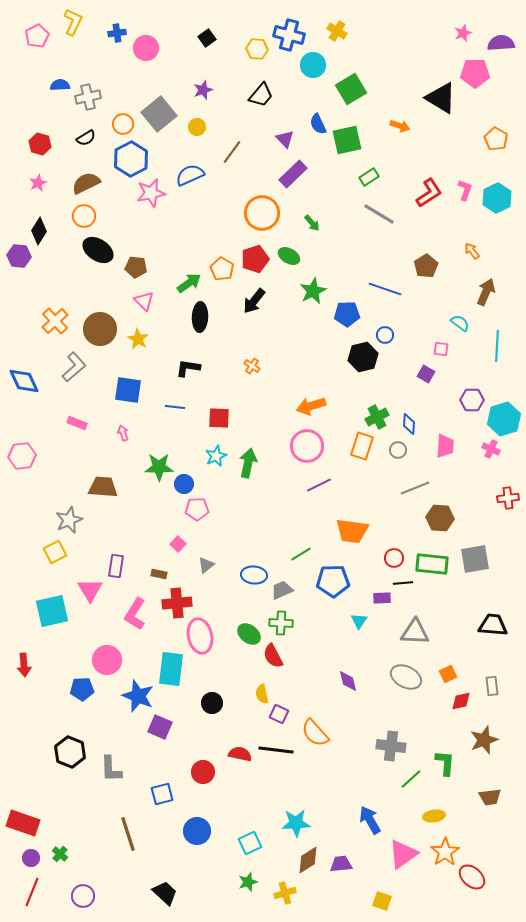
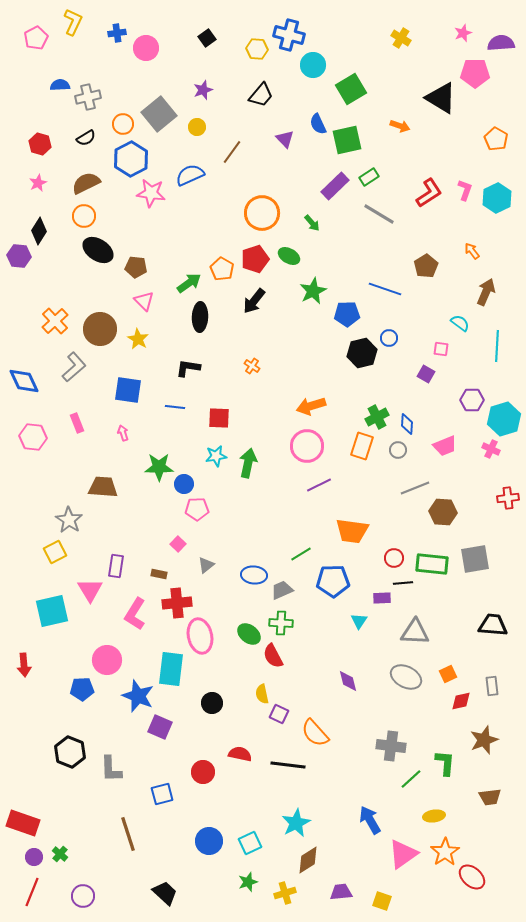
yellow cross at (337, 31): moved 64 px right, 7 px down
pink pentagon at (37, 36): moved 1 px left, 2 px down
purple rectangle at (293, 174): moved 42 px right, 12 px down
pink star at (151, 193): rotated 20 degrees clockwise
blue circle at (385, 335): moved 4 px right, 3 px down
black hexagon at (363, 357): moved 1 px left, 4 px up
pink rectangle at (77, 423): rotated 48 degrees clockwise
blue diamond at (409, 424): moved 2 px left
pink trapezoid at (445, 446): rotated 65 degrees clockwise
pink hexagon at (22, 456): moved 11 px right, 19 px up; rotated 12 degrees clockwise
cyan star at (216, 456): rotated 15 degrees clockwise
brown hexagon at (440, 518): moved 3 px right, 6 px up
gray star at (69, 520): rotated 16 degrees counterclockwise
black line at (276, 750): moved 12 px right, 15 px down
cyan star at (296, 823): rotated 24 degrees counterclockwise
blue circle at (197, 831): moved 12 px right, 10 px down
purple circle at (31, 858): moved 3 px right, 1 px up
purple trapezoid at (341, 864): moved 28 px down
